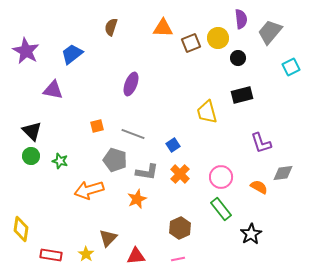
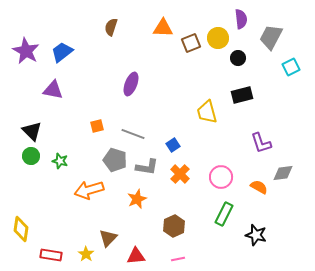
gray trapezoid: moved 1 px right, 5 px down; rotated 12 degrees counterclockwise
blue trapezoid: moved 10 px left, 2 px up
gray L-shape: moved 5 px up
green rectangle: moved 3 px right, 5 px down; rotated 65 degrees clockwise
brown hexagon: moved 6 px left, 2 px up
black star: moved 5 px right, 1 px down; rotated 25 degrees counterclockwise
